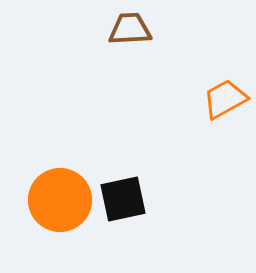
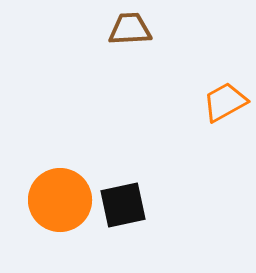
orange trapezoid: moved 3 px down
black square: moved 6 px down
